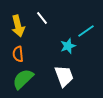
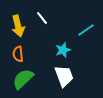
cyan line: moved 1 px up
cyan star: moved 5 px left, 4 px down
